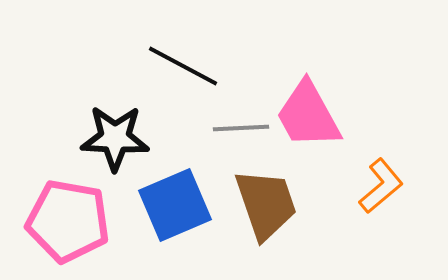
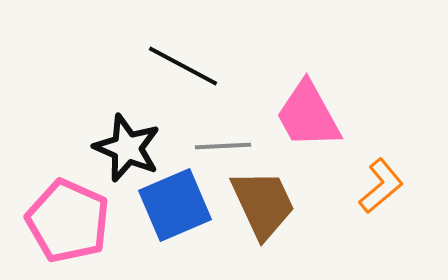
gray line: moved 18 px left, 18 px down
black star: moved 12 px right, 10 px down; rotated 20 degrees clockwise
brown trapezoid: moved 3 px left; rotated 6 degrees counterclockwise
pink pentagon: rotated 14 degrees clockwise
